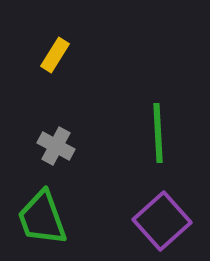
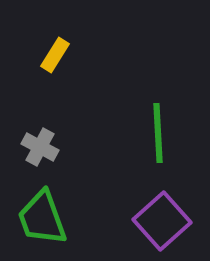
gray cross: moved 16 px left, 1 px down
